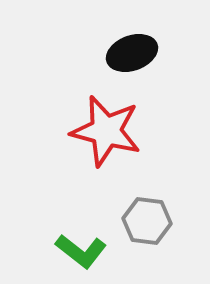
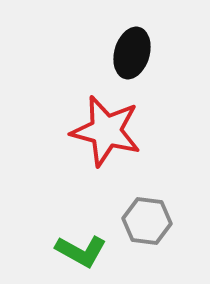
black ellipse: rotated 54 degrees counterclockwise
green L-shape: rotated 9 degrees counterclockwise
